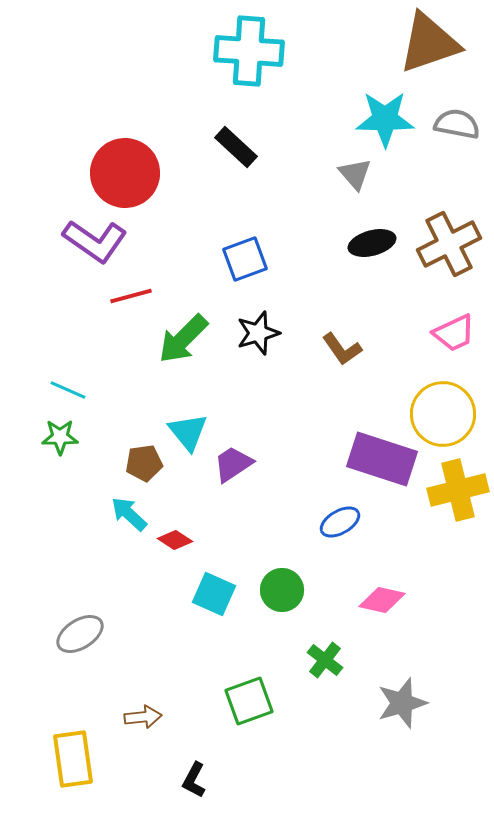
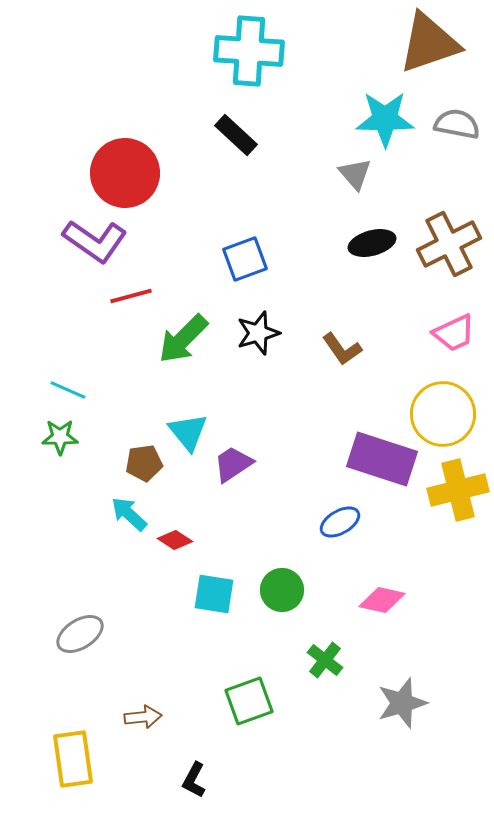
black rectangle: moved 12 px up
cyan square: rotated 15 degrees counterclockwise
